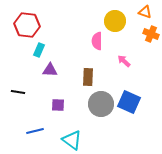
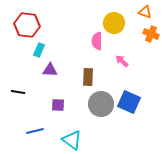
yellow circle: moved 1 px left, 2 px down
pink arrow: moved 2 px left
